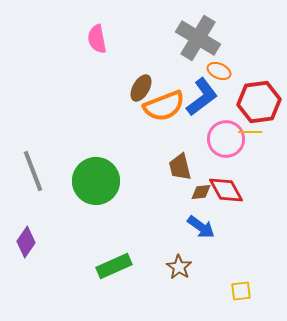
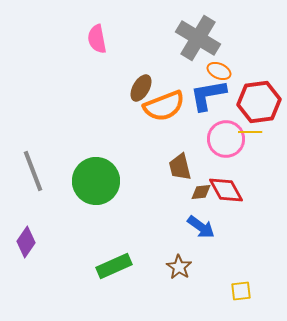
blue L-shape: moved 6 px right, 2 px up; rotated 153 degrees counterclockwise
